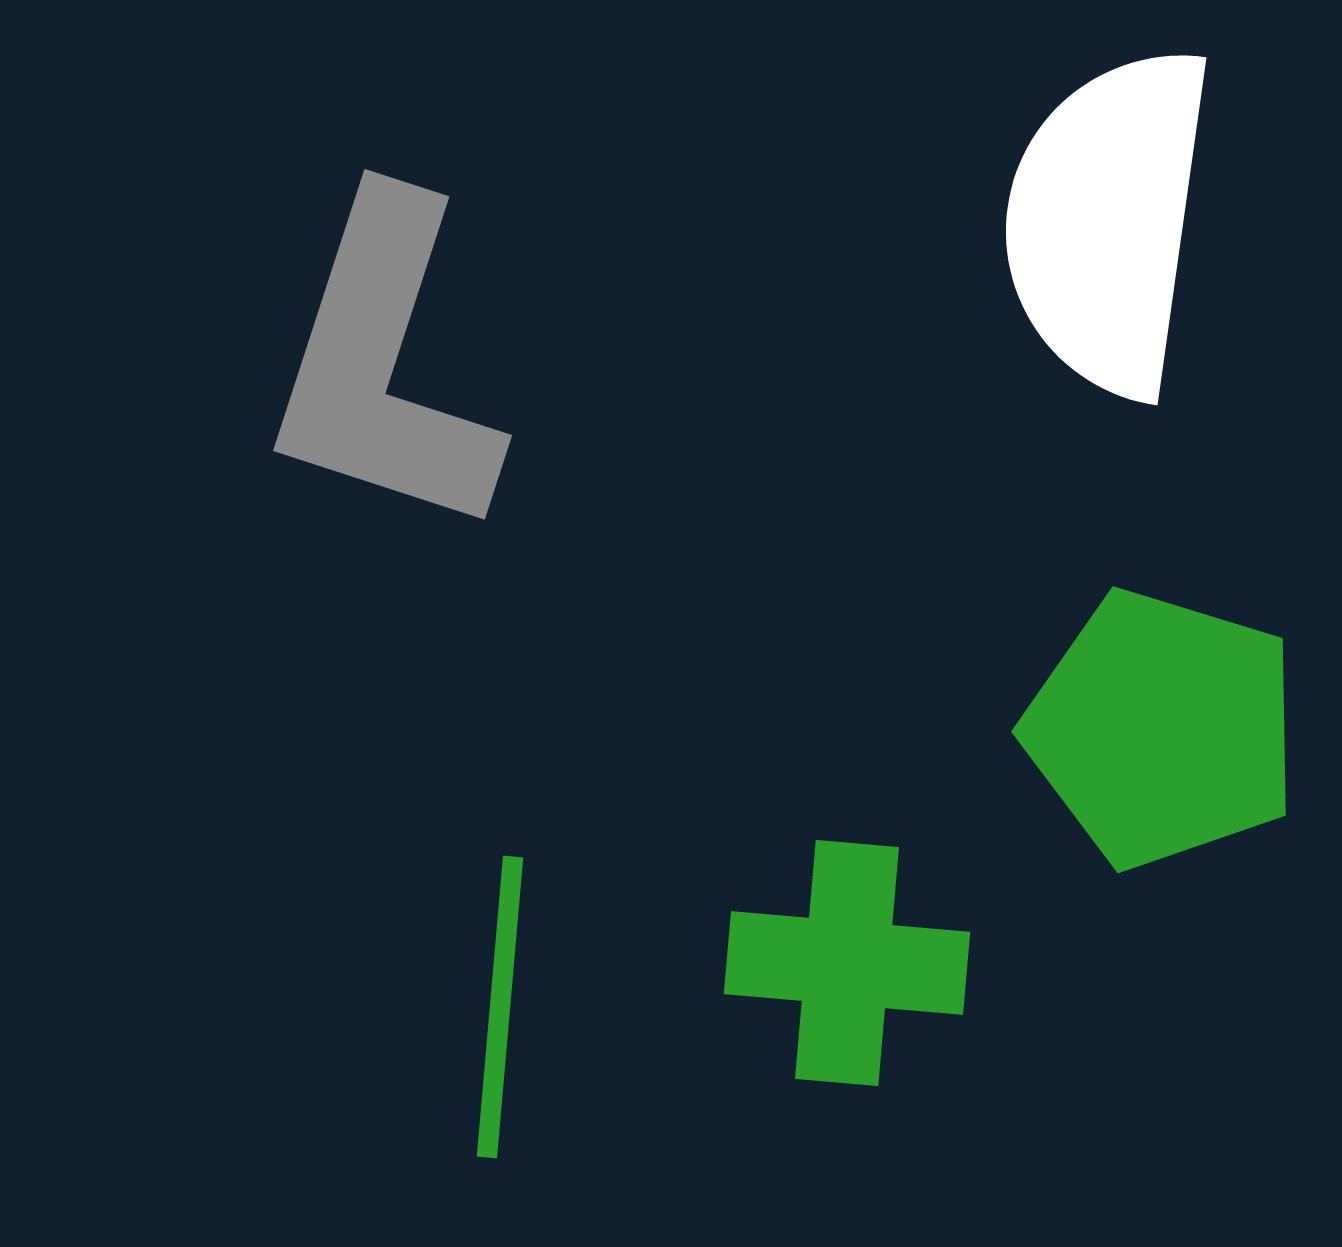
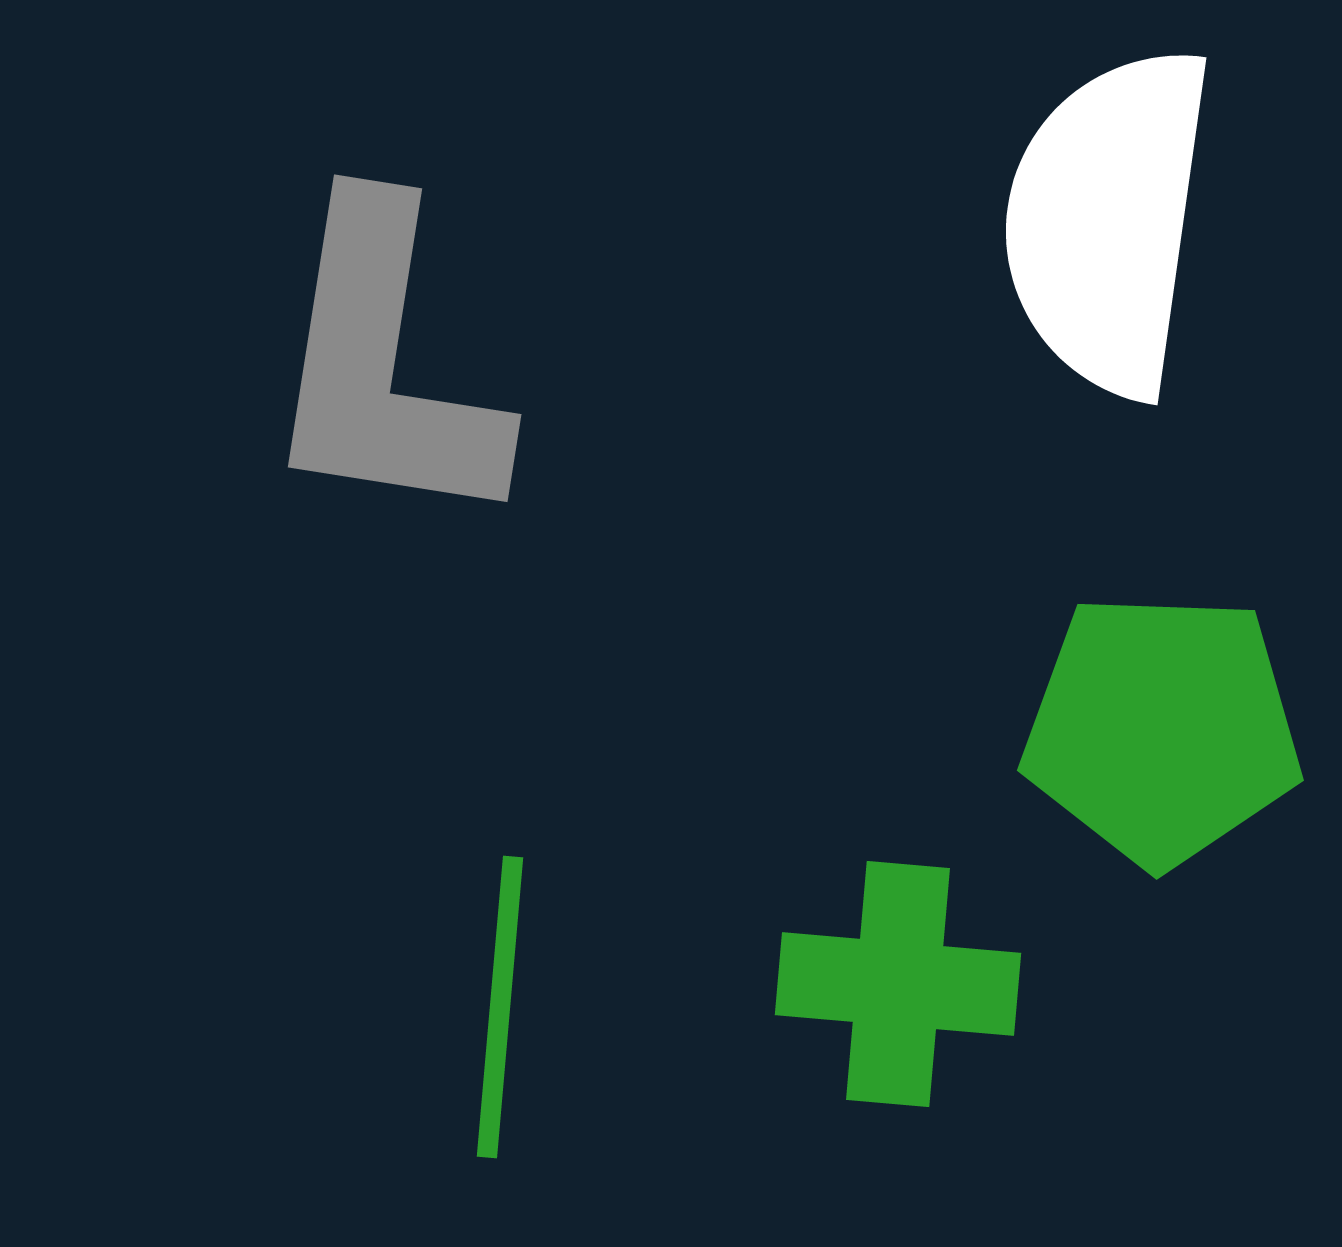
gray L-shape: rotated 9 degrees counterclockwise
green pentagon: rotated 15 degrees counterclockwise
green cross: moved 51 px right, 21 px down
